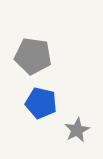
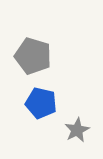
gray pentagon: rotated 9 degrees clockwise
